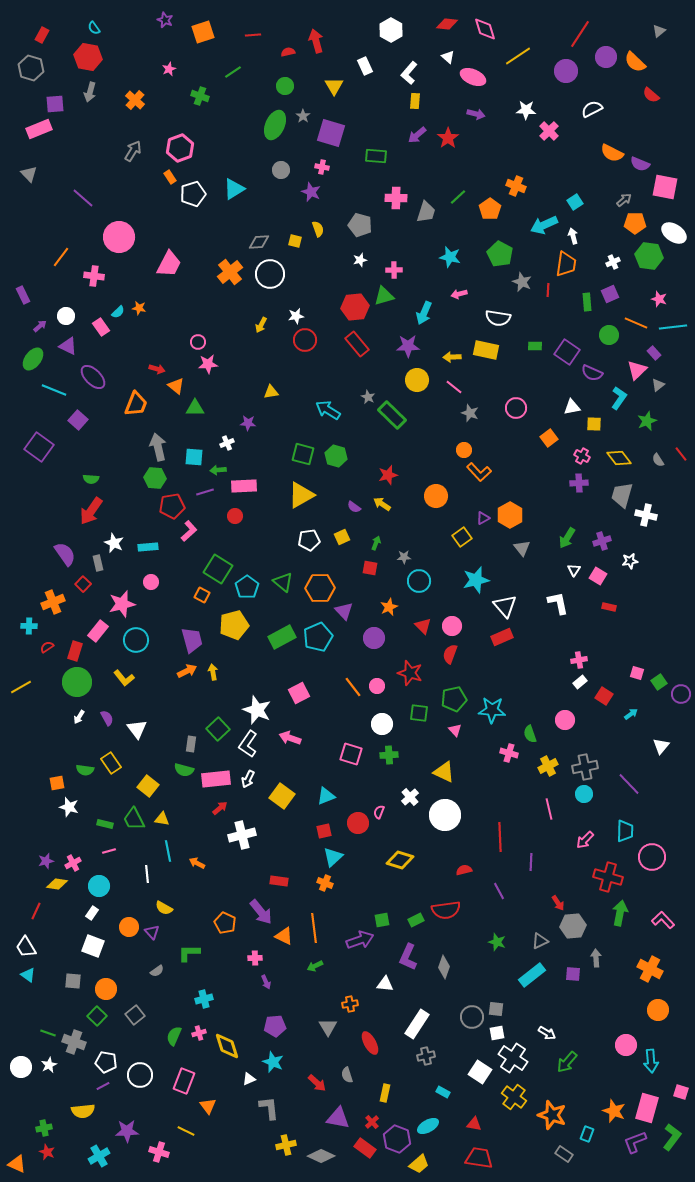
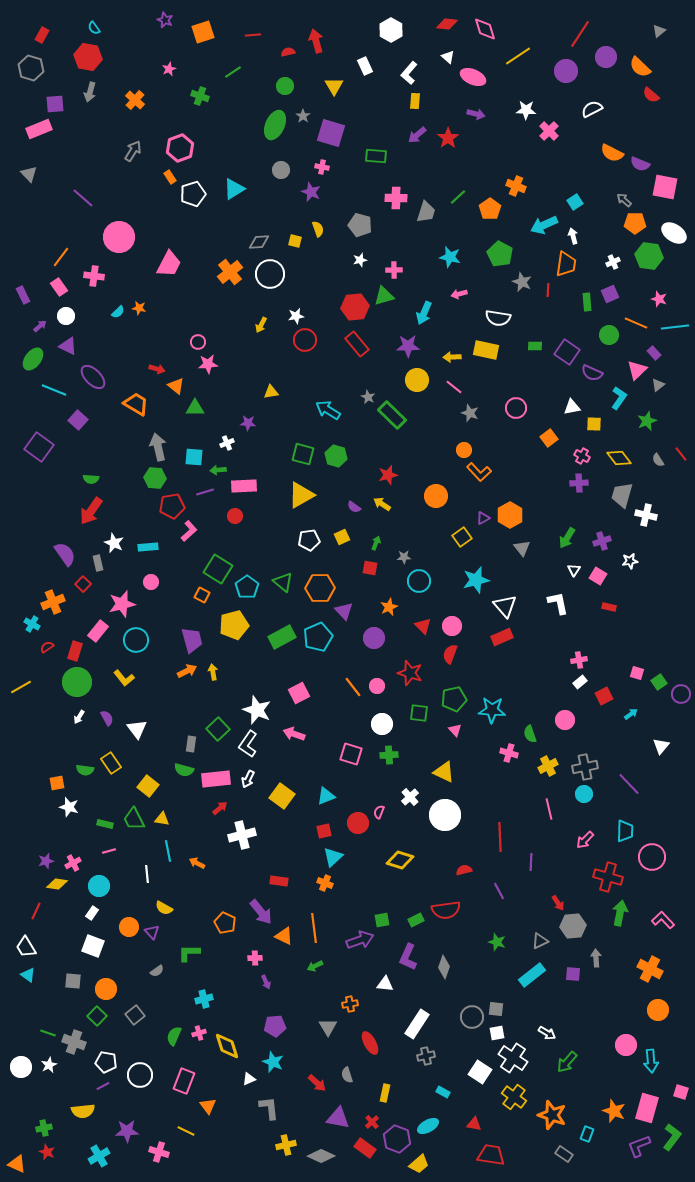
orange semicircle at (635, 62): moved 5 px right, 5 px down
gray arrow at (624, 200): rotated 98 degrees counterclockwise
pink rectangle at (101, 327): moved 42 px left, 40 px up
cyan line at (673, 327): moved 2 px right
orange trapezoid at (136, 404): rotated 80 degrees counterclockwise
cyan cross at (29, 626): moved 3 px right, 2 px up; rotated 28 degrees clockwise
red square at (604, 696): rotated 30 degrees clockwise
pink arrow at (290, 738): moved 4 px right, 4 px up
purple L-shape at (635, 1142): moved 4 px right, 4 px down
red trapezoid at (479, 1158): moved 12 px right, 3 px up
